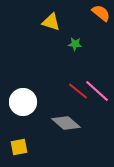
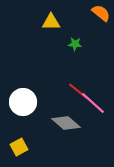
yellow triangle: rotated 18 degrees counterclockwise
pink line: moved 4 px left, 12 px down
yellow square: rotated 18 degrees counterclockwise
